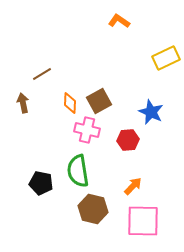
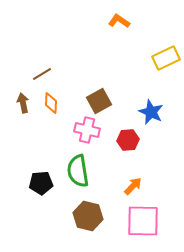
orange diamond: moved 19 px left
black pentagon: rotated 15 degrees counterclockwise
brown hexagon: moved 5 px left, 7 px down
